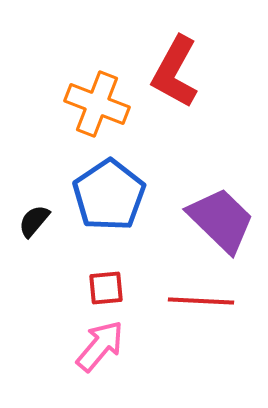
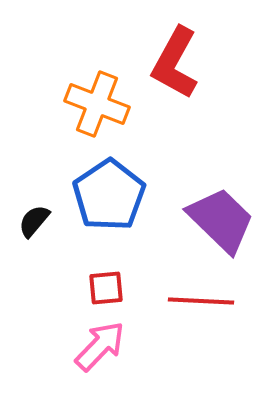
red L-shape: moved 9 px up
pink arrow: rotated 4 degrees clockwise
